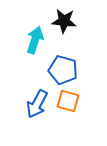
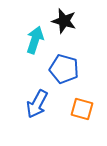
black star: rotated 10 degrees clockwise
blue pentagon: moved 1 px right, 1 px up
orange square: moved 14 px right, 8 px down
